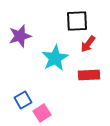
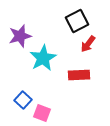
black square: rotated 25 degrees counterclockwise
cyan star: moved 12 px left
red rectangle: moved 10 px left
blue square: rotated 18 degrees counterclockwise
pink square: rotated 36 degrees counterclockwise
